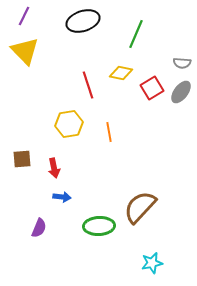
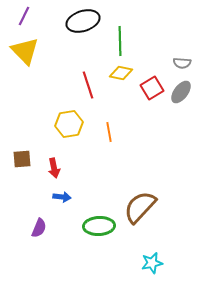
green line: moved 16 px left, 7 px down; rotated 24 degrees counterclockwise
